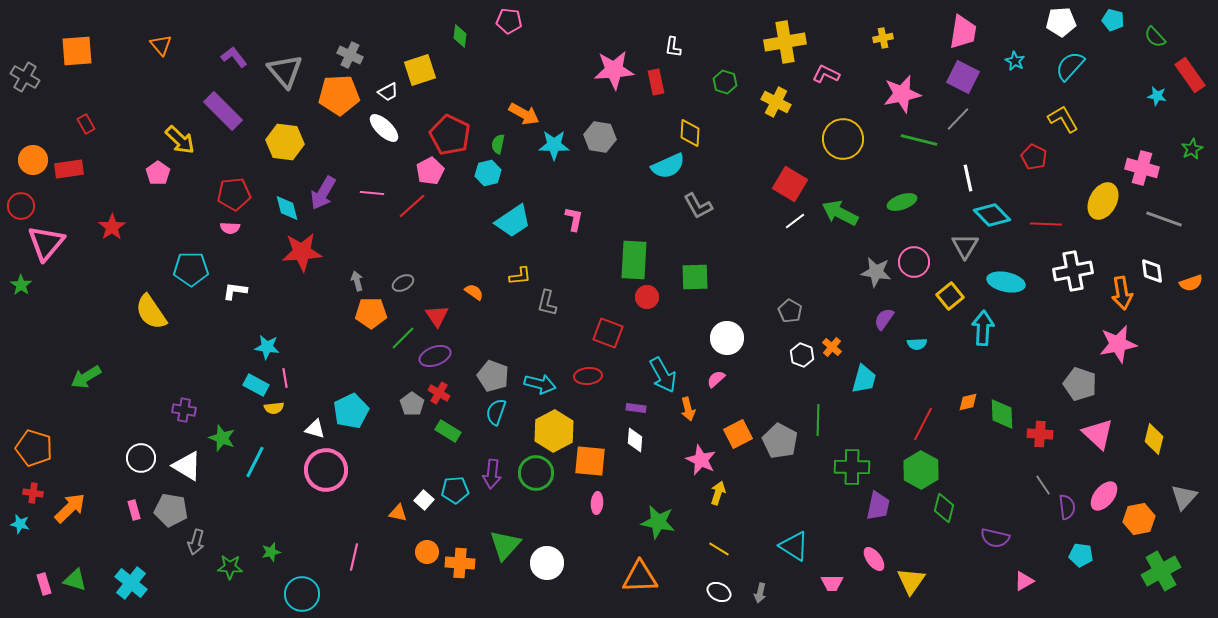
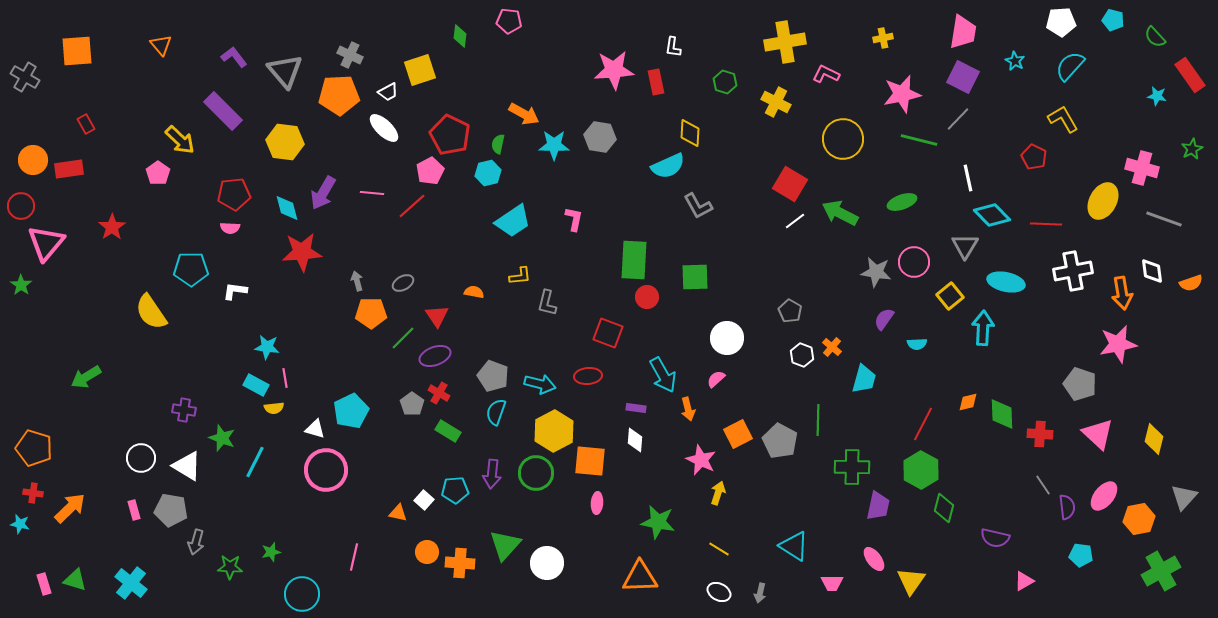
orange semicircle at (474, 292): rotated 24 degrees counterclockwise
